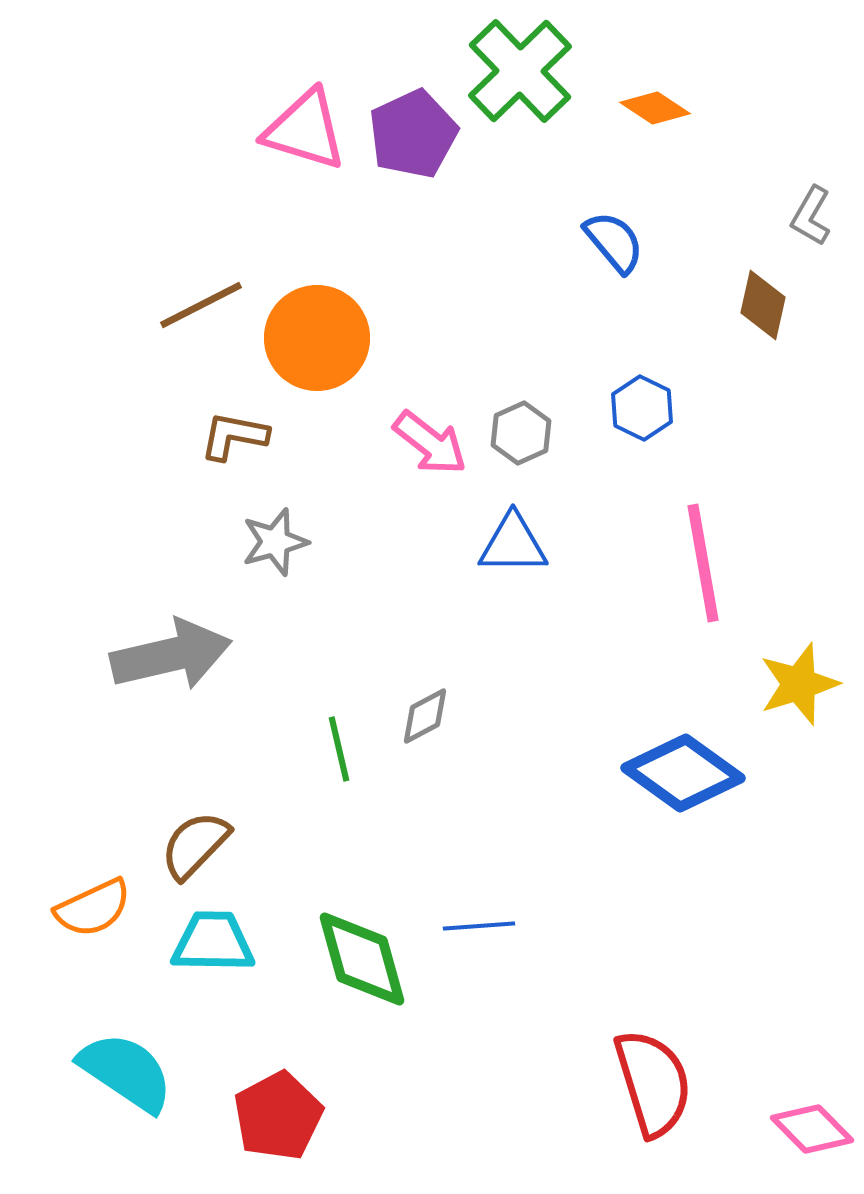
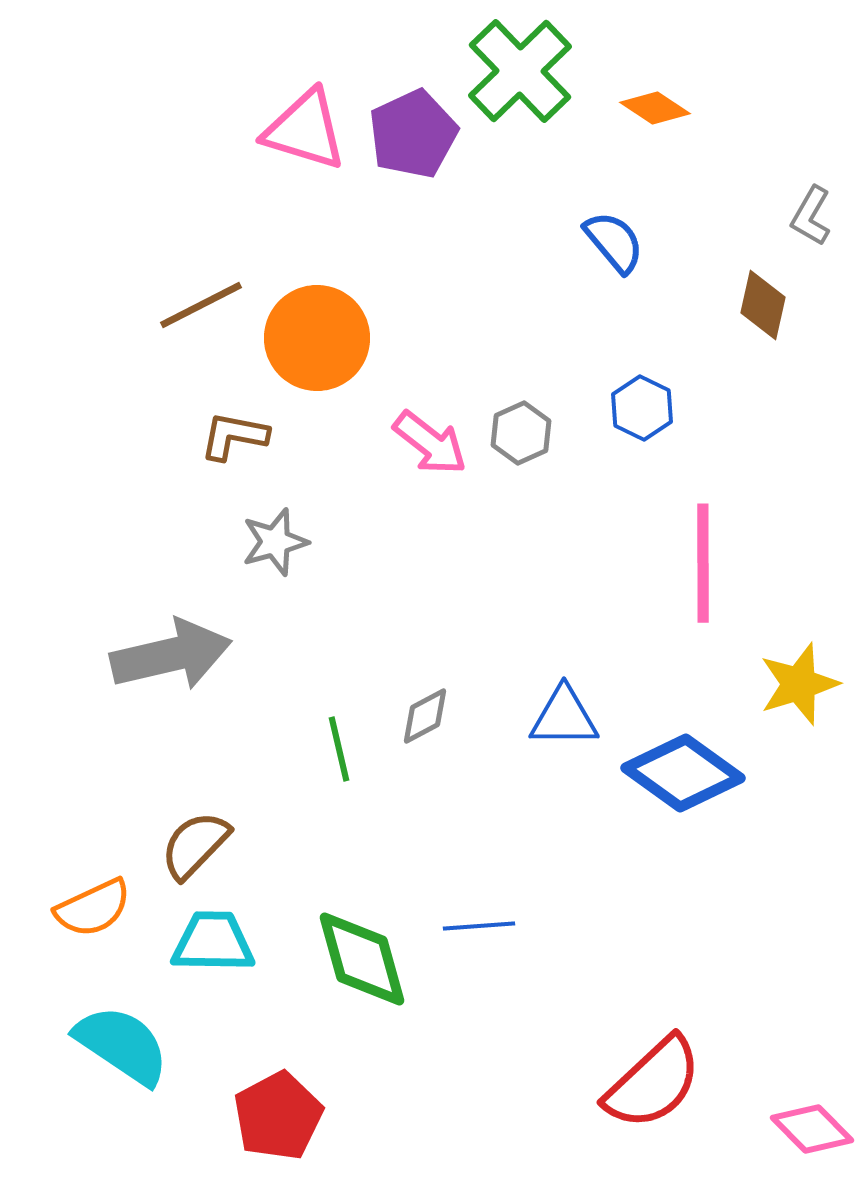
blue triangle: moved 51 px right, 173 px down
pink line: rotated 10 degrees clockwise
cyan semicircle: moved 4 px left, 27 px up
red semicircle: rotated 64 degrees clockwise
